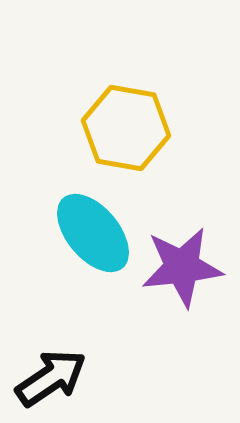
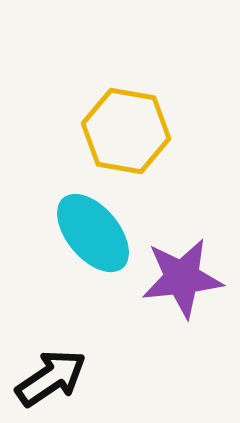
yellow hexagon: moved 3 px down
purple star: moved 11 px down
